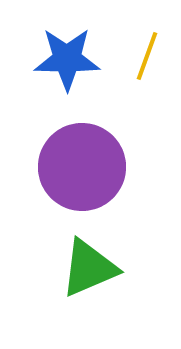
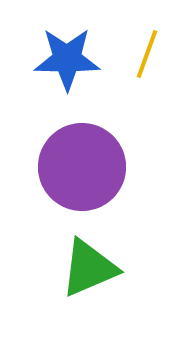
yellow line: moved 2 px up
